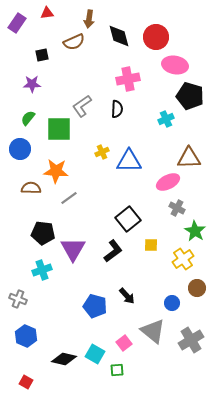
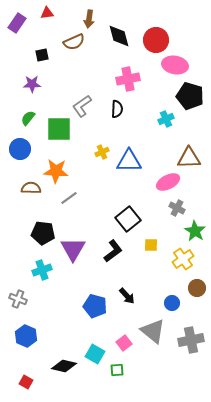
red circle at (156, 37): moved 3 px down
gray cross at (191, 340): rotated 20 degrees clockwise
black diamond at (64, 359): moved 7 px down
